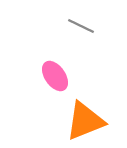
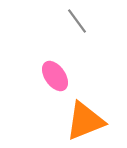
gray line: moved 4 px left, 5 px up; rotated 28 degrees clockwise
